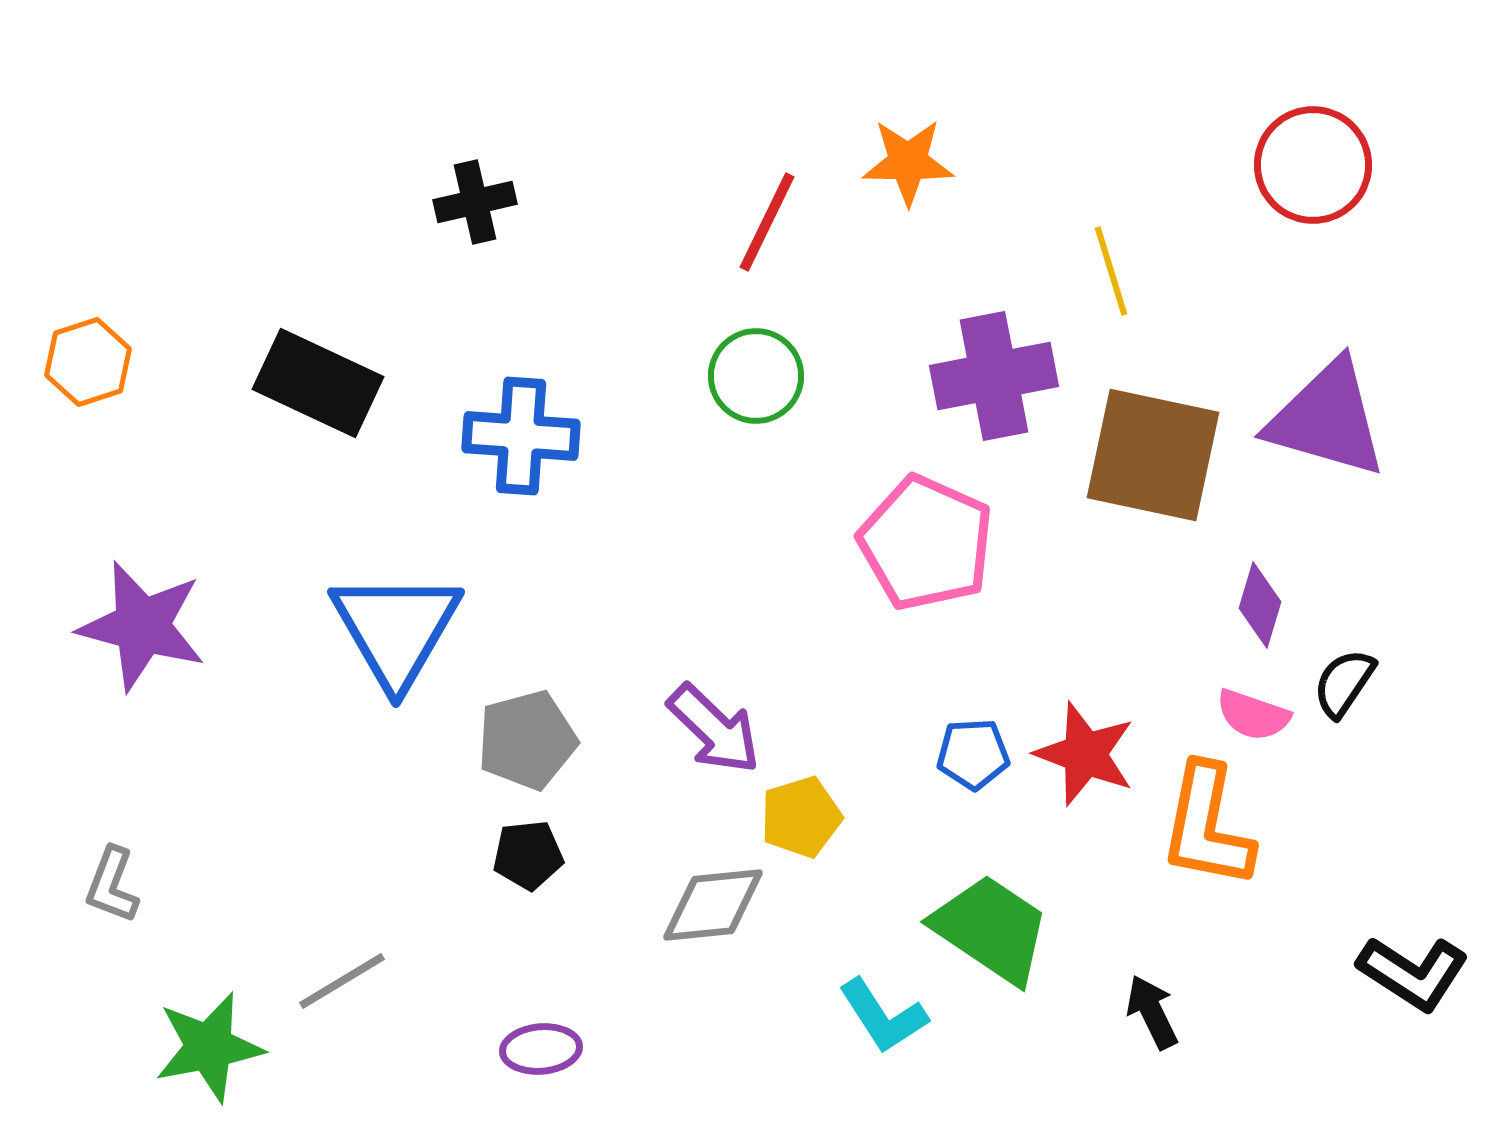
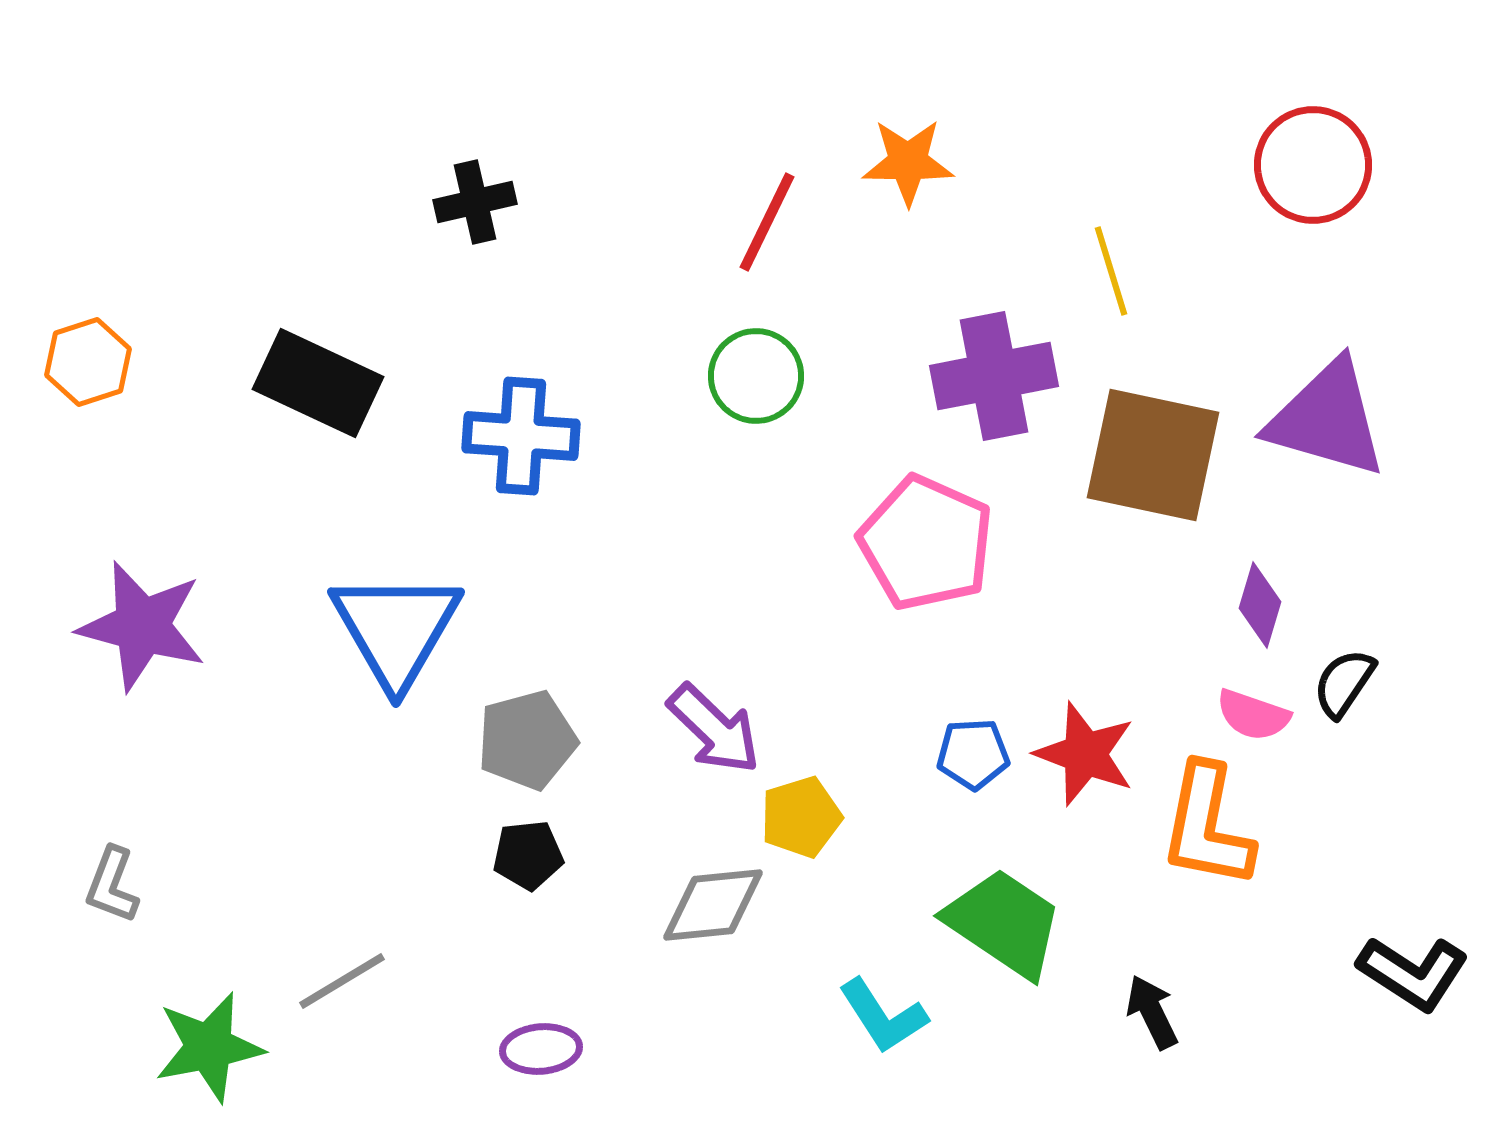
green trapezoid: moved 13 px right, 6 px up
